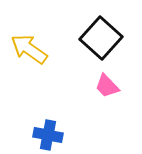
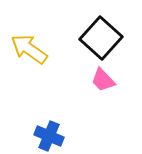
pink trapezoid: moved 4 px left, 6 px up
blue cross: moved 1 px right, 1 px down; rotated 12 degrees clockwise
